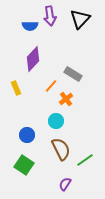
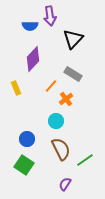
black triangle: moved 7 px left, 20 px down
blue circle: moved 4 px down
